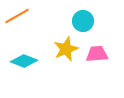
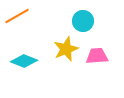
pink trapezoid: moved 2 px down
